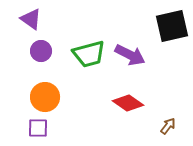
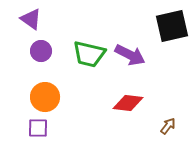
green trapezoid: rotated 28 degrees clockwise
red diamond: rotated 28 degrees counterclockwise
